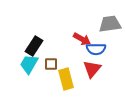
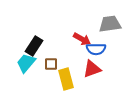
cyan trapezoid: moved 3 px left, 1 px up; rotated 10 degrees clockwise
red triangle: rotated 30 degrees clockwise
